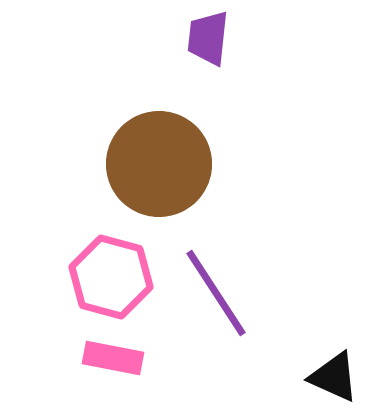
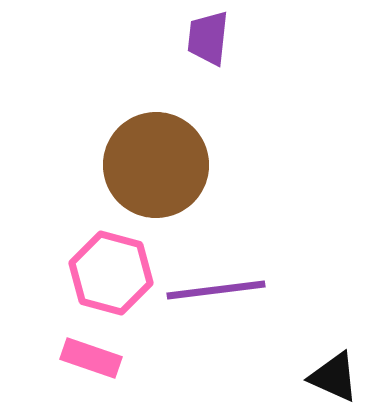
brown circle: moved 3 px left, 1 px down
pink hexagon: moved 4 px up
purple line: moved 3 px up; rotated 64 degrees counterclockwise
pink rectangle: moved 22 px left; rotated 8 degrees clockwise
